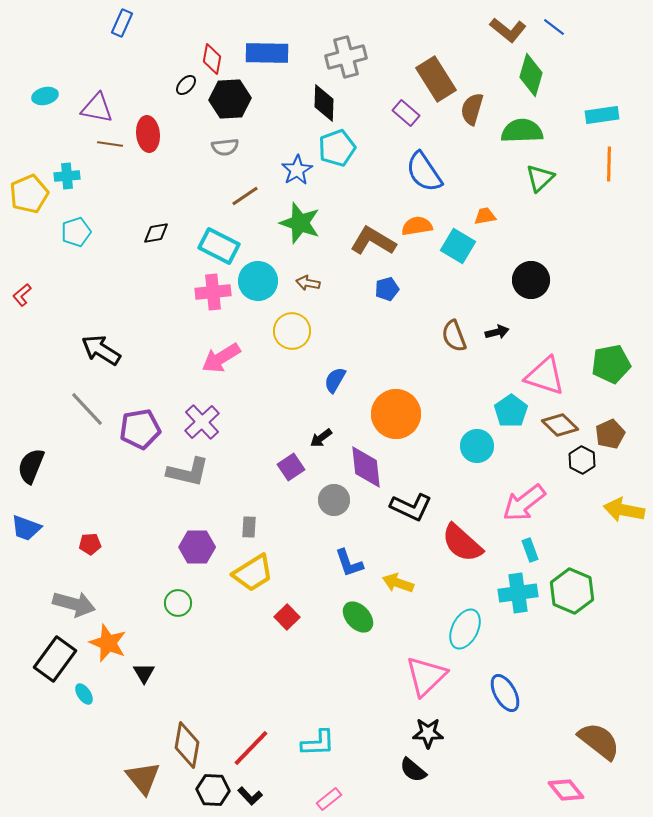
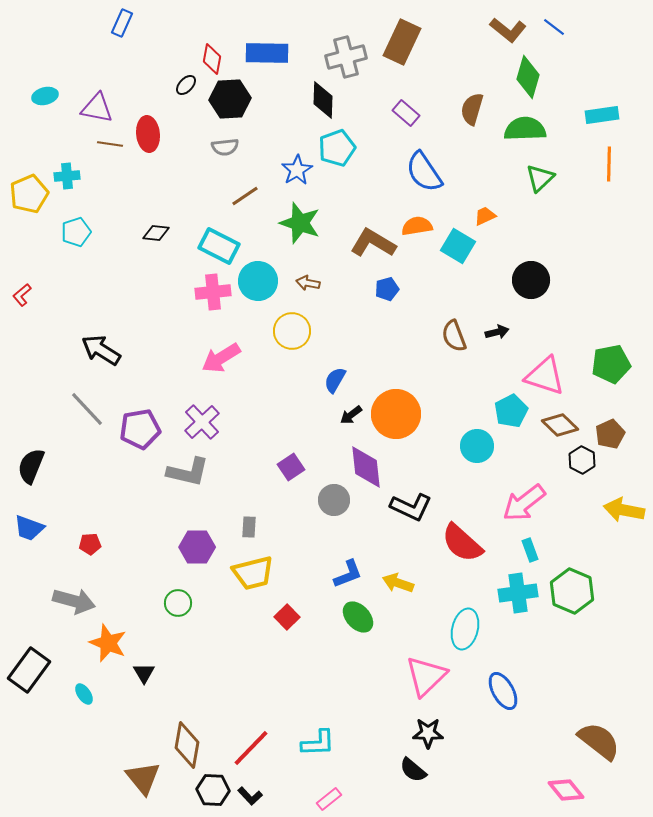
green diamond at (531, 75): moved 3 px left, 2 px down
brown rectangle at (436, 79): moved 34 px left, 37 px up; rotated 57 degrees clockwise
black diamond at (324, 103): moved 1 px left, 3 px up
green semicircle at (522, 131): moved 3 px right, 2 px up
orange trapezoid at (485, 216): rotated 15 degrees counterclockwise
black diamond at (156, 233): rotated 16 degrees clockwise
brown L-shape at (373, 241): moved 2 px down
cyan pentagon at (511, 411): rotated 8 degrees clockwise
black arrow at (321, 438): moved 30 px right, 23 px up
blue trapezoid at (26, 528): moved 3 px right
blue L-shape at (349, 563): moved 1 px left, 11 px down; rotated 92 degrees counterclockwise
yellow trapezoid at (253, 573): rotated 18 degrees clockwise
gray arrow at (74, 604): moved 3 px up
cyan ellipse at (465, 629): rotated 12 degrees counterclockwise
black rectangle at (55, 659): moved 26 px left, 11 px down
blue ellipse at (505, 693): moved 2 px left, 2 px up
